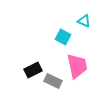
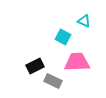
pink trapezoid: moved 4 px up; rotated 80 degrees counterclockwise
black rectangle: moved 2 px right, 4 px up
